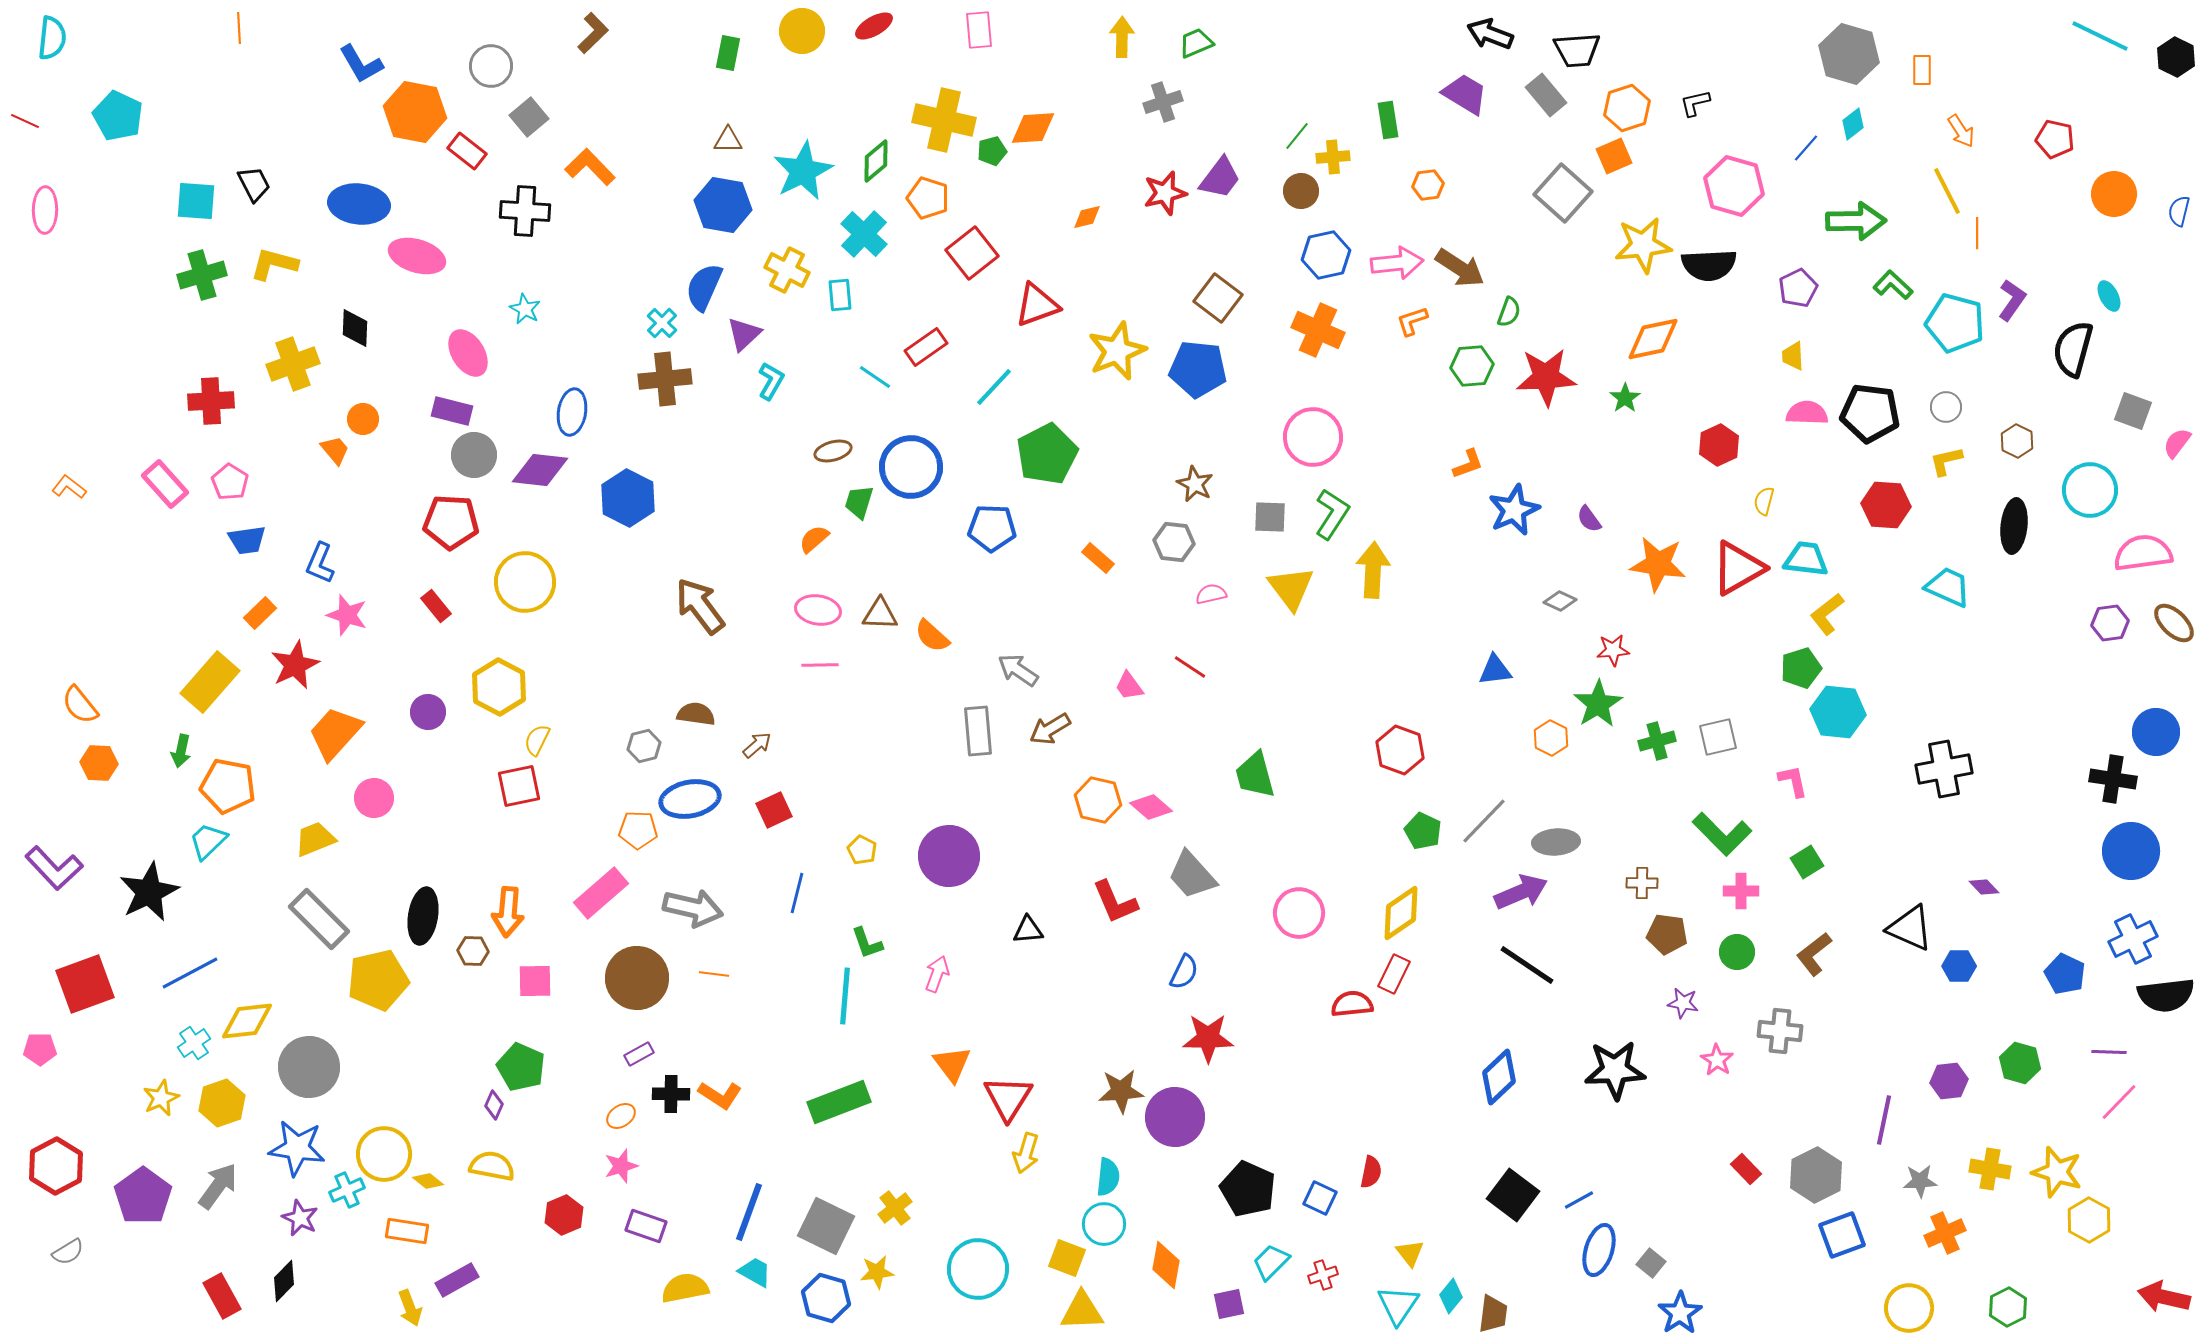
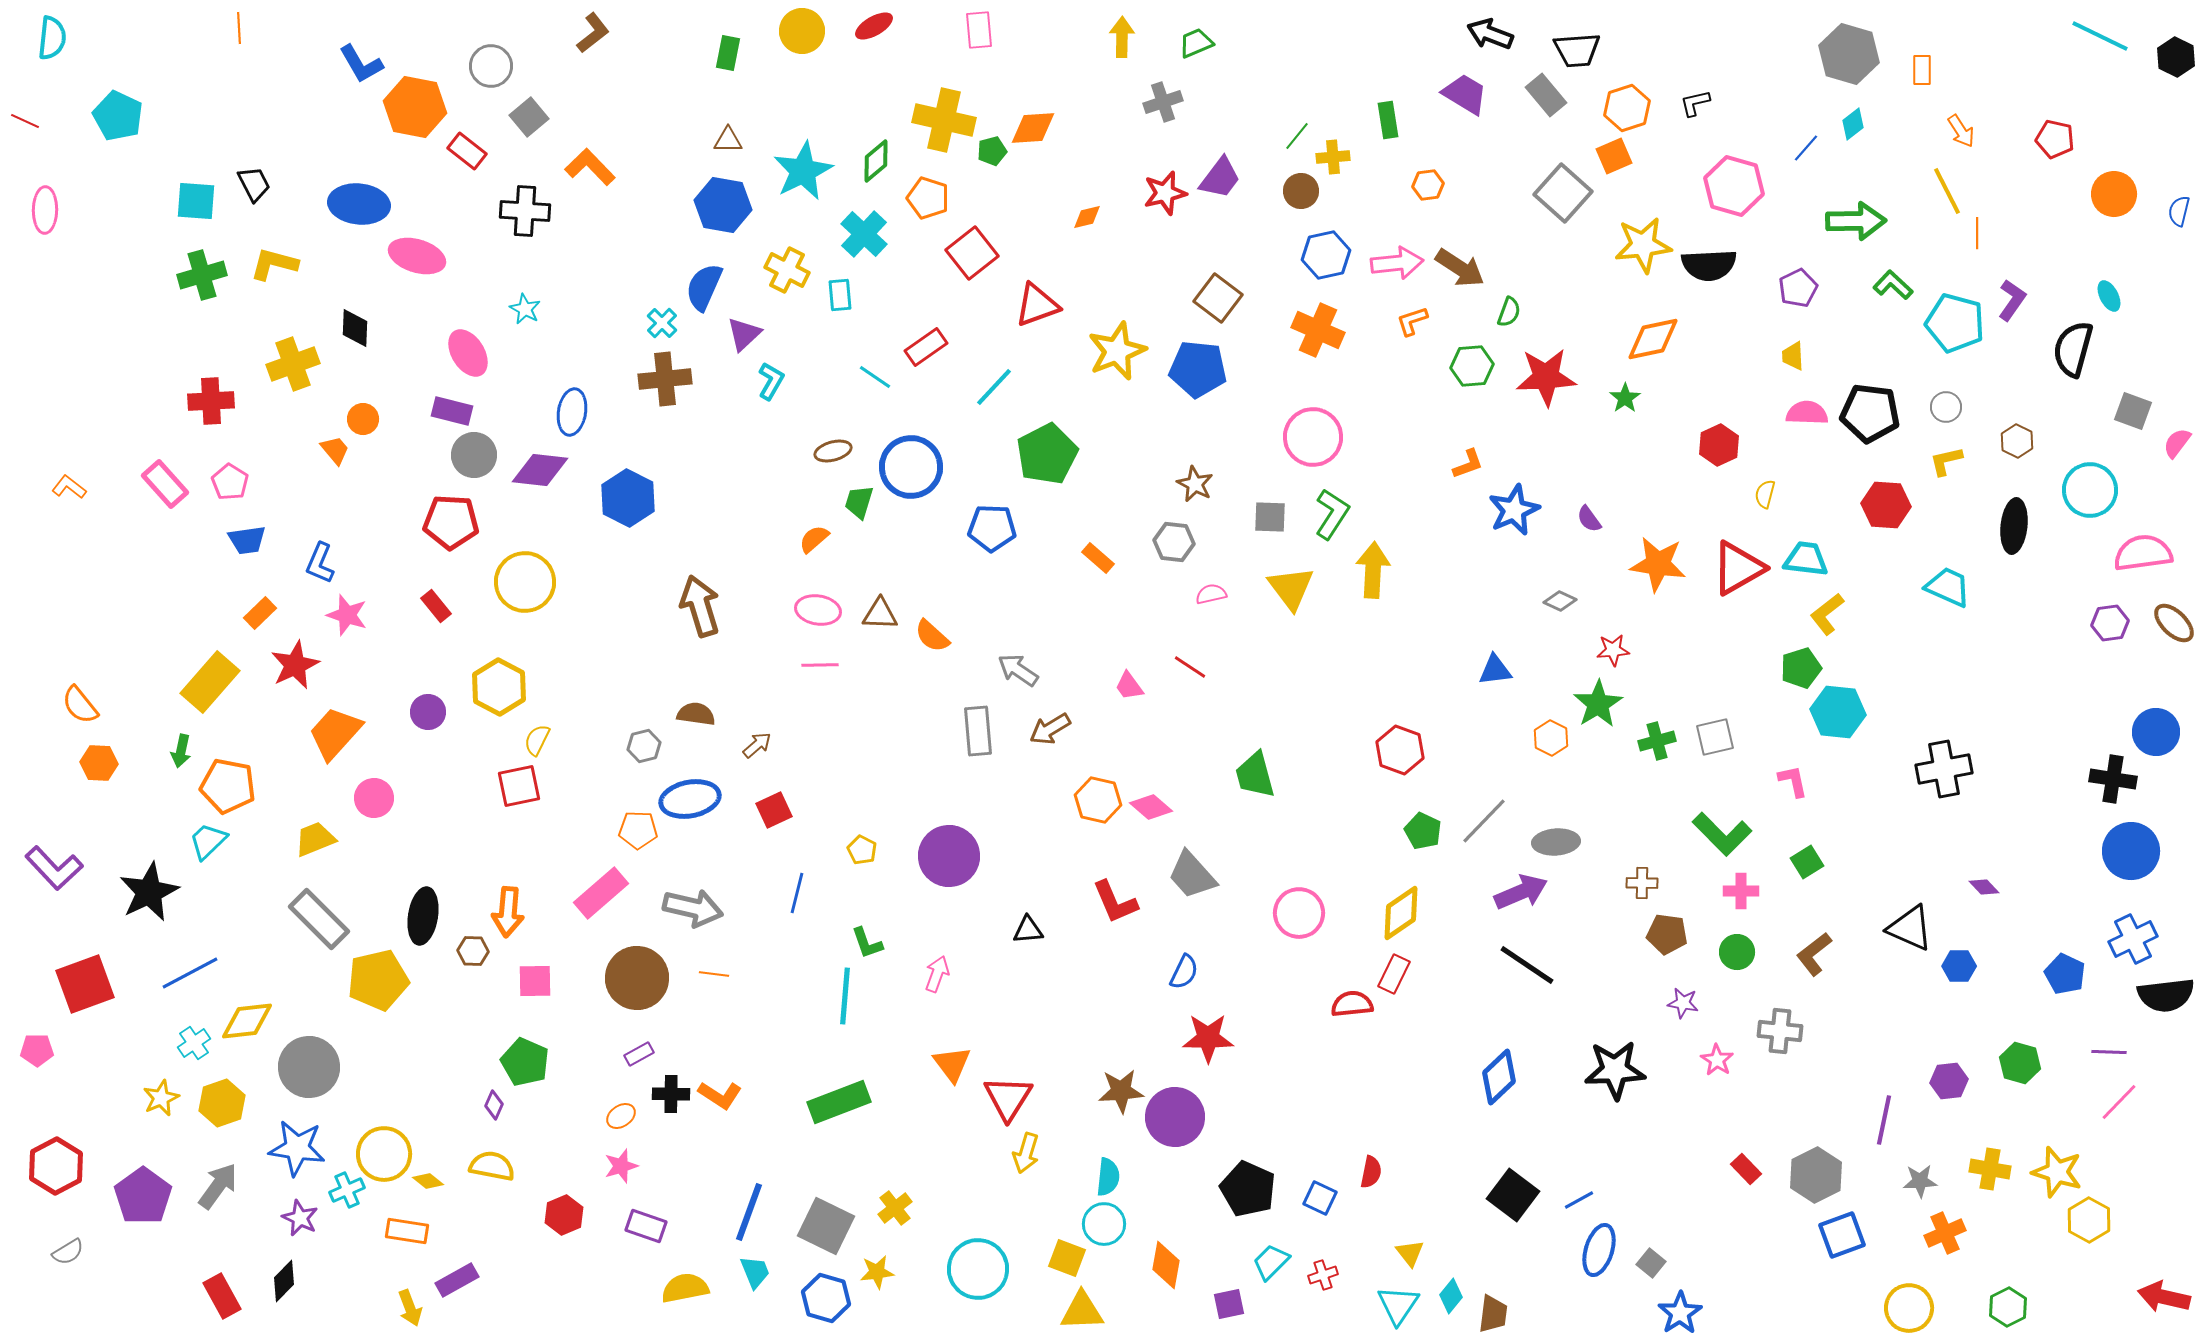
brown L-shape at (593, 33): rotated 6 degrees clockwise
orange hexagon at (415, 112): moved 5 px up
yellow semicircle at (1764, 501): moved 1 px right, 7 px up
brown arrow at (700, 606): rotated 20 degrees clockwise
gray square at (1718, 737): moved 3 px left
pink pentagon at (40, 1049): moved 3 px left, 1 px down
green pentagon at (521, 1067): moved 4 px right, 5 px up
cyan trapezoid at (755, 1272): rotated 39 degrees clockwise
